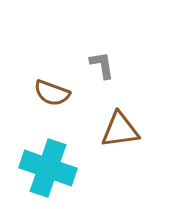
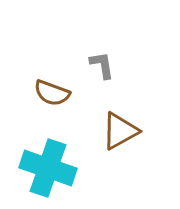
brown triangle: moved 1 px down; rotated 21 degrees counterclockwise
